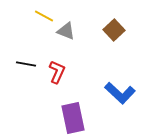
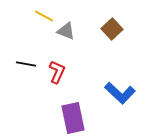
brown square: moved 2 px left, 1 px up
